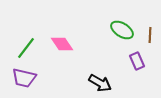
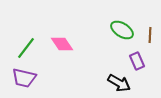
black arrow: moved 19 px right
